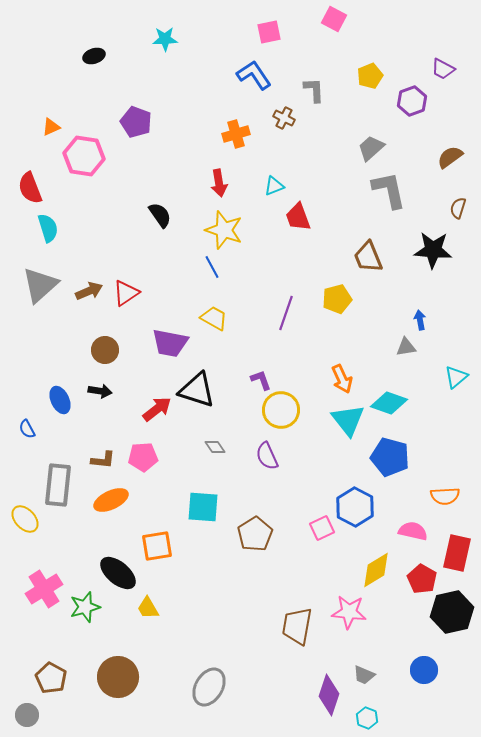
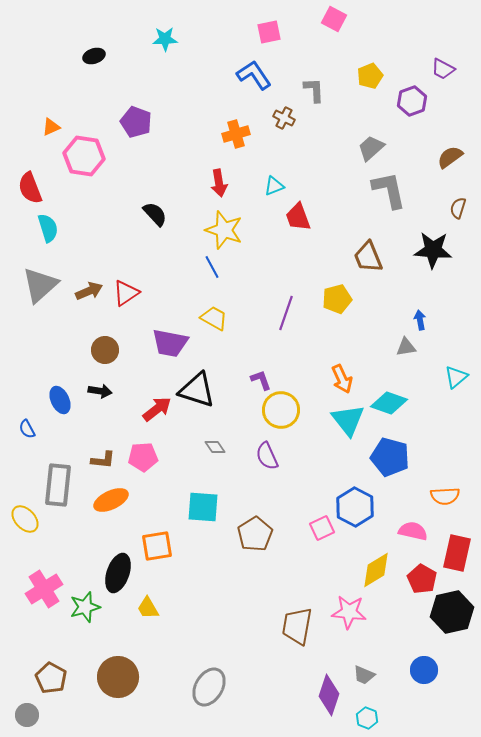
black semicircle at (160, 215): moved 5 px left, 1 px up; rotated 8 degrees counterclockwise
black ellipse at (118, 573): rotated 69 degrees clockwise
